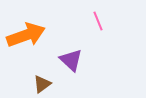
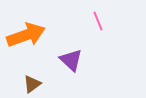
brown triangle: moved 10 px left
